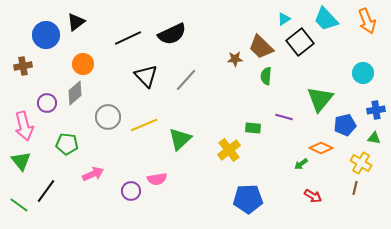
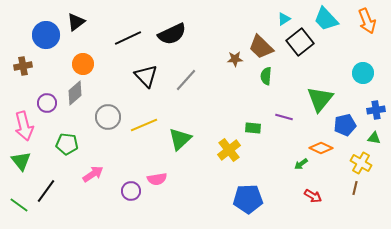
pink arrow at (93, 174): rotated 10 degrees counterclockwise
